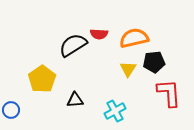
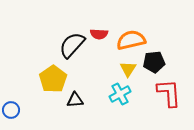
orange semicircle: moved 3 px left, 2 px down
black semicircle: moved 1 px left; rotated 16 degrees counterclockwise
yellow pentagon: moved 11 px right
cyan cross: moved 5 px right, 17 px up
